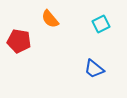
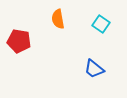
orange semicircle: moved 8 px right; rotated 30 degrees clockwise
cyan square: rotated 30 degrees counterclockwise
